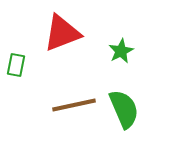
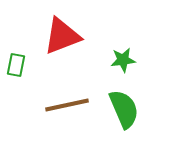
red triangle: moved 3 px down
green star: moved 2 px right, 9 px down; rotated 20 degrees clockwise
brown line: moved 7 px left
